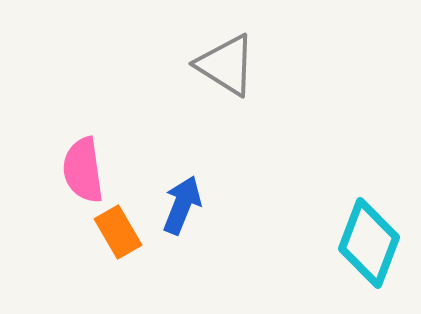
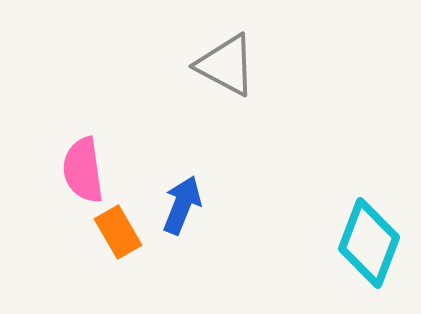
gray triangle: rotated 4 degrees counterclockwise
